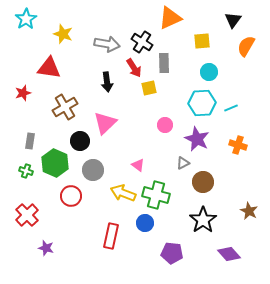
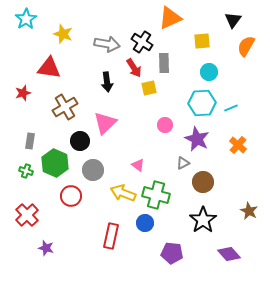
orange cross at (238, 145): rotated 24 degrees clockwise
